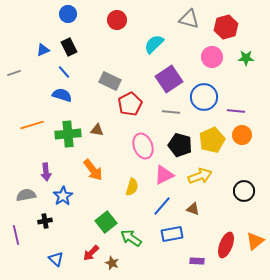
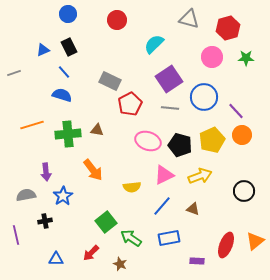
red hexagon at (226, 27): moved 2 px right, 1 px down
purple line at (236, 111): rotated 42 degrees clockwise
gray line at (171, 112): moved 1 px left, 4 px up
pink ellipse at (143, 146): moved 5 px right, 5 px up; rotated 50 degrees counterclockwise
yellow semicircle at (132, 187): rotated 66 degrees clockwise
blue rectangle at (172, 234): moved 3 px left, 4 px down
blue triangle at (56, 259): rotated 42 degrees counterclockwise
brown star at (112, 263): moved 8 px right, 1 px down
